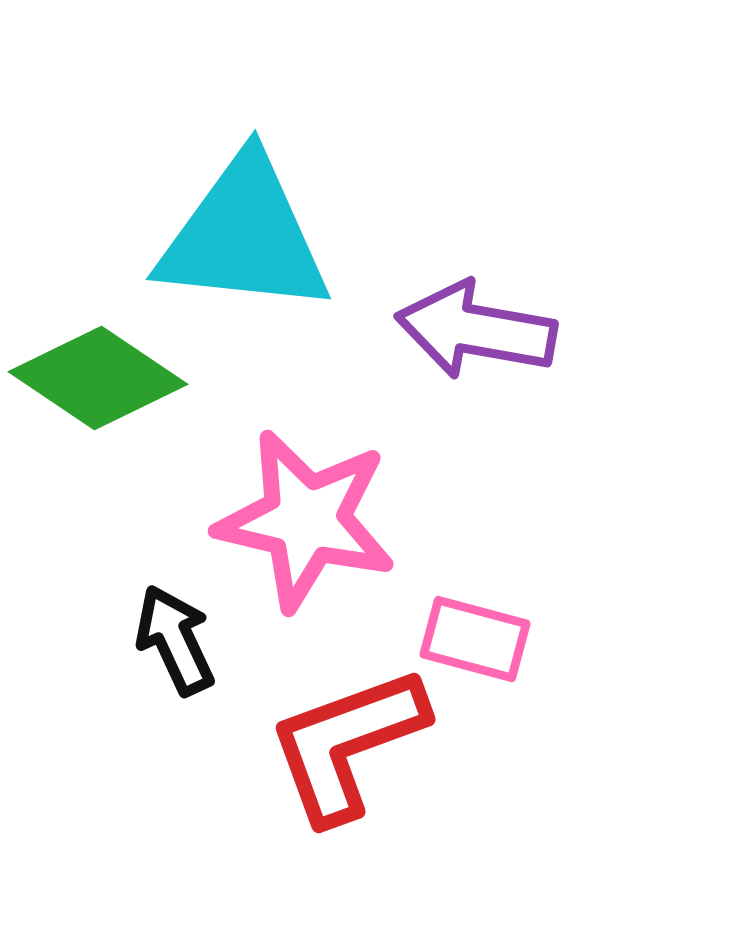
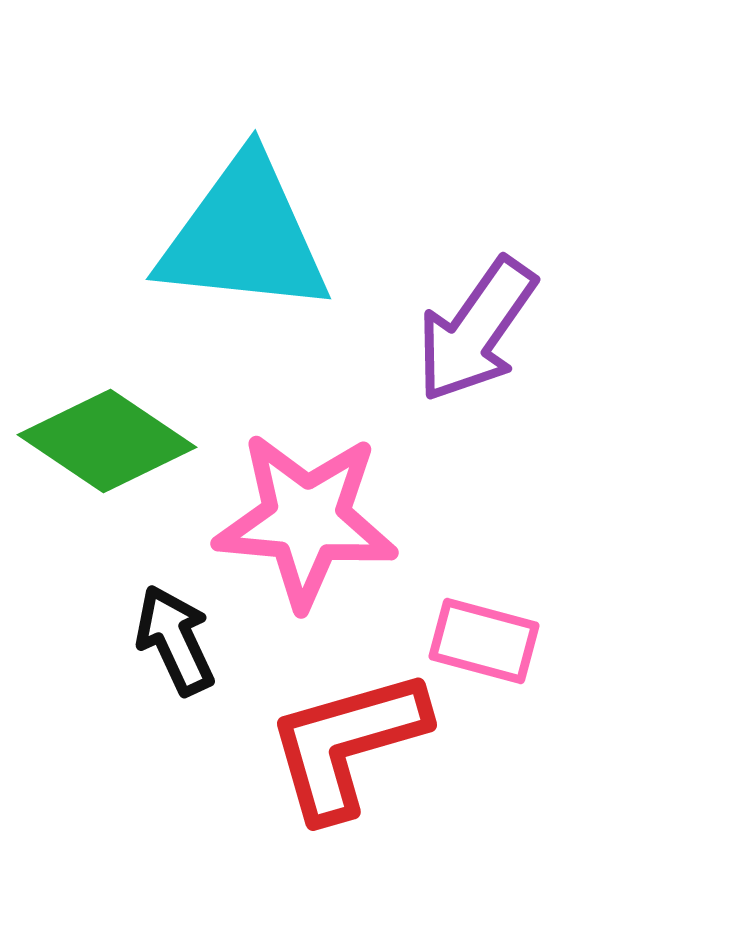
purple arrow: rotated 65 degrees counterclockwise
green diamond: moved 9 px right, 63 px down
pink star: rotated 8 degrees counterclockwise
pink rectangle: moved 9 px right, 2 px down
red L-shape: rotated 4 degrees clockwise
